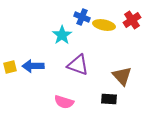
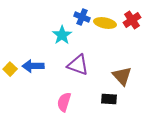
yellow ellipse: moved 1 px right, 2 px up
yellow square: moved 2 px down; rotated 32 degrees counterclockwise
pink semicircle: rotated 90 degrees clockwise
